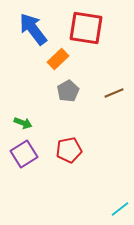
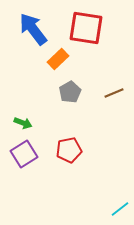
gray pentagon: moved 2 px right, 1 px down
